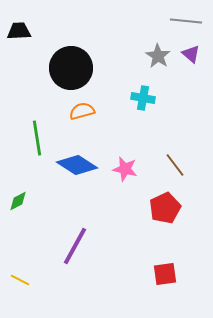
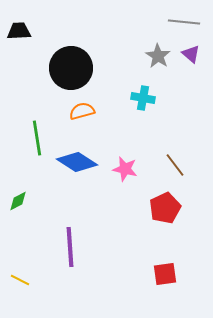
gray line: moved 2 px left, 1 px down
blue diamond: moved 3 px up
purple line: moved 5 px left, 1 px down; rotated 33 degrees counterclockwise
